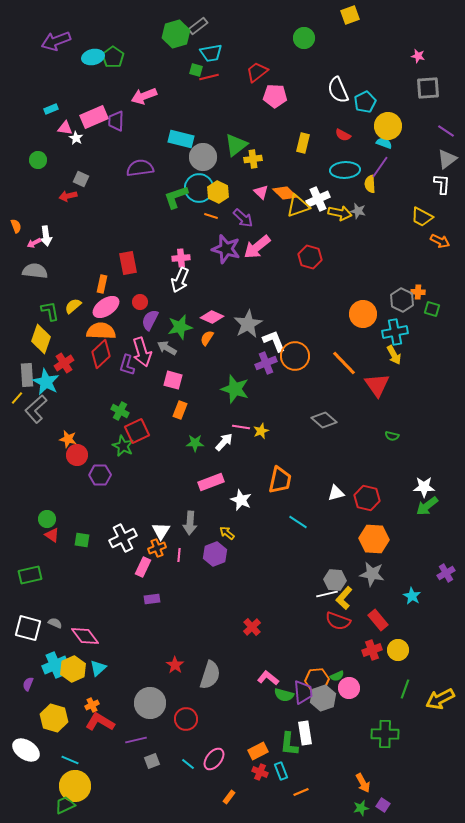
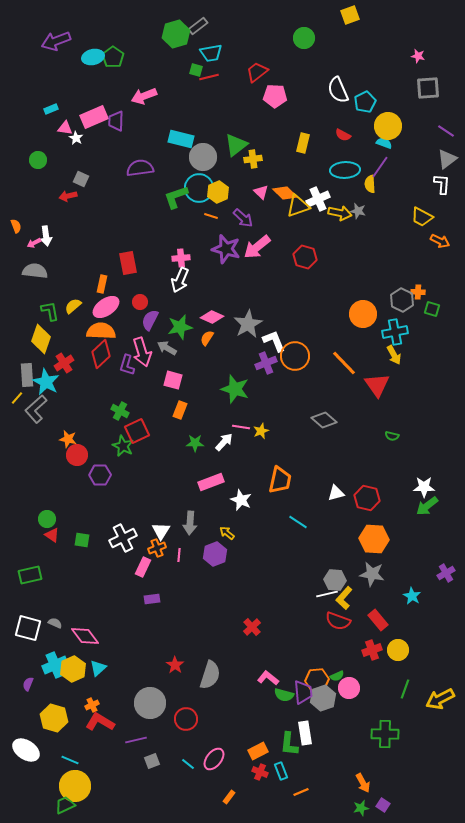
yellow hexagon at (218, 192): rotated 10 degrees clockwise
red hexagon at (310, 257): moved 5 px left
